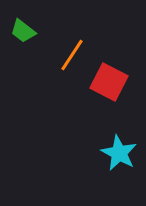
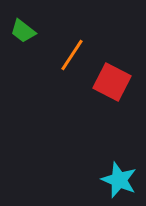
red square: moved 3 px right
cyan star: moved 27 px down; rotated 6 degrees counterclockwise
